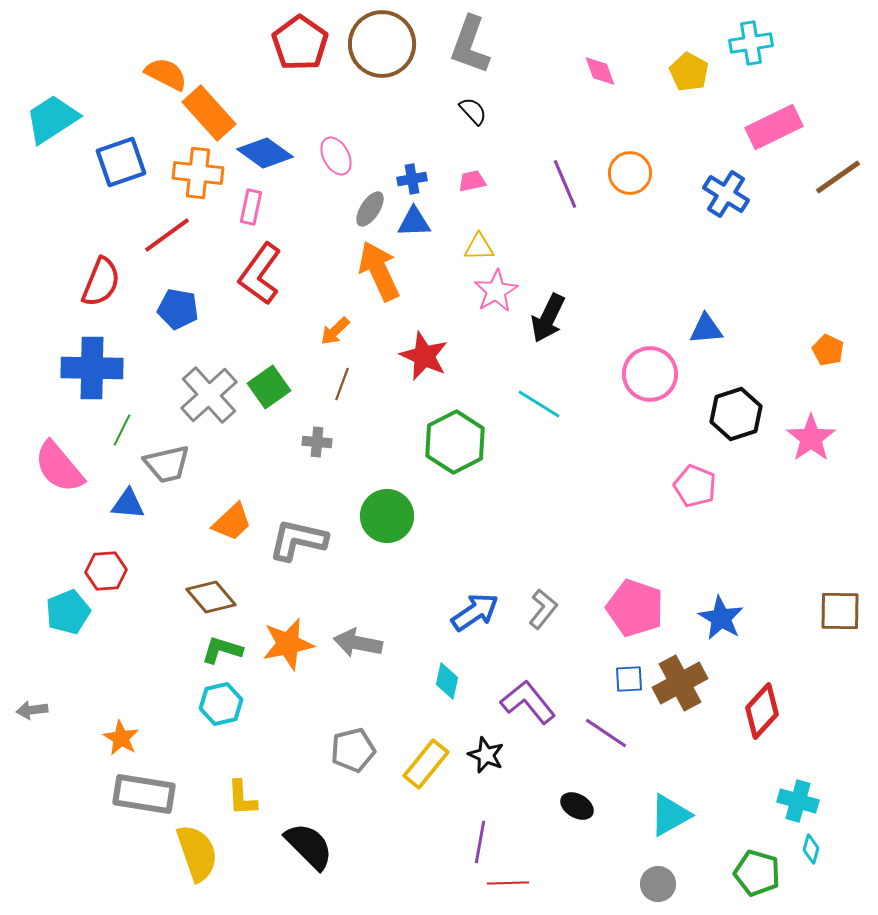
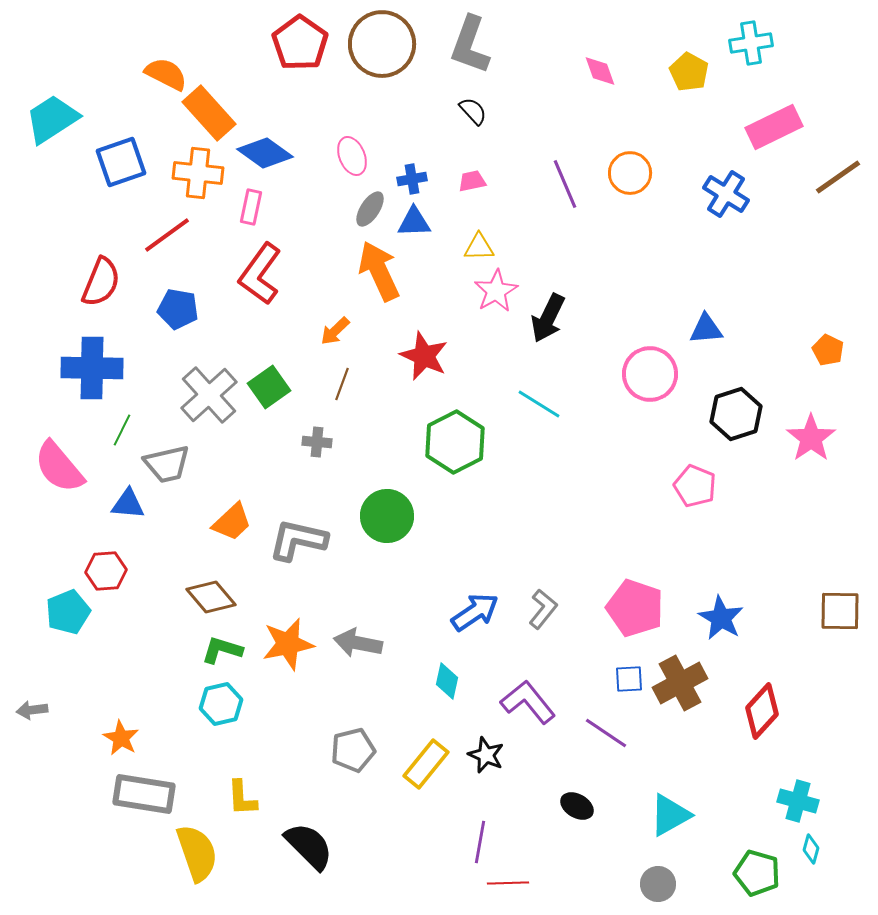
pink ellipse at (336, 156): moved 16 px right; rotated 6 degrees clockwise
